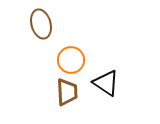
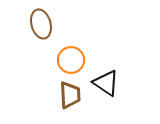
brown trapezoid: moved 3 px right, 3 px down
